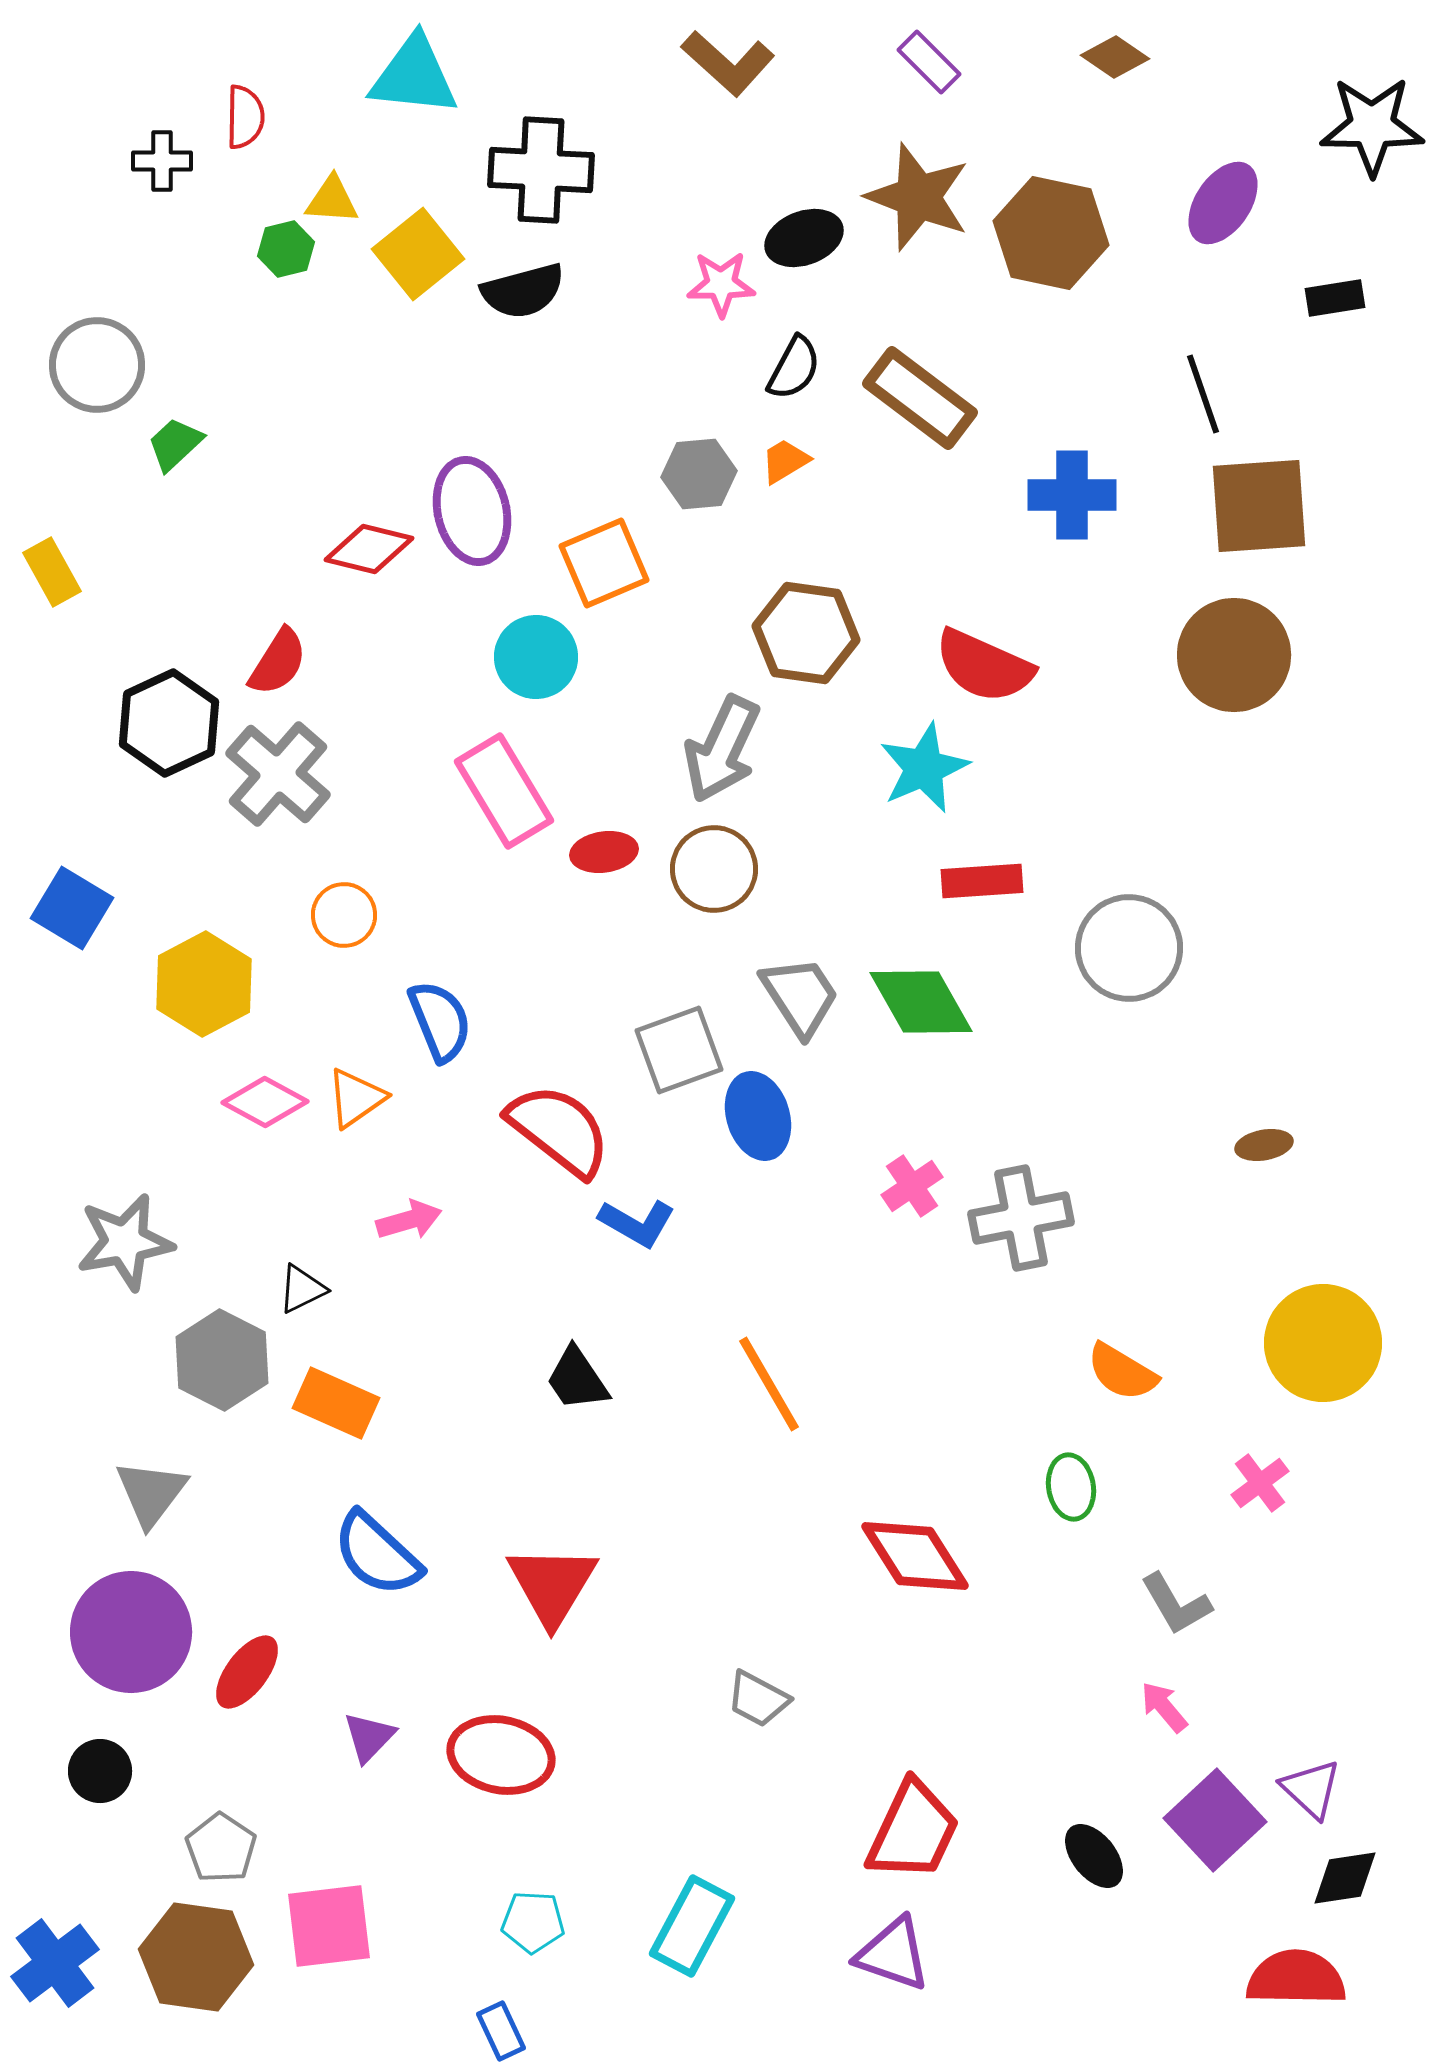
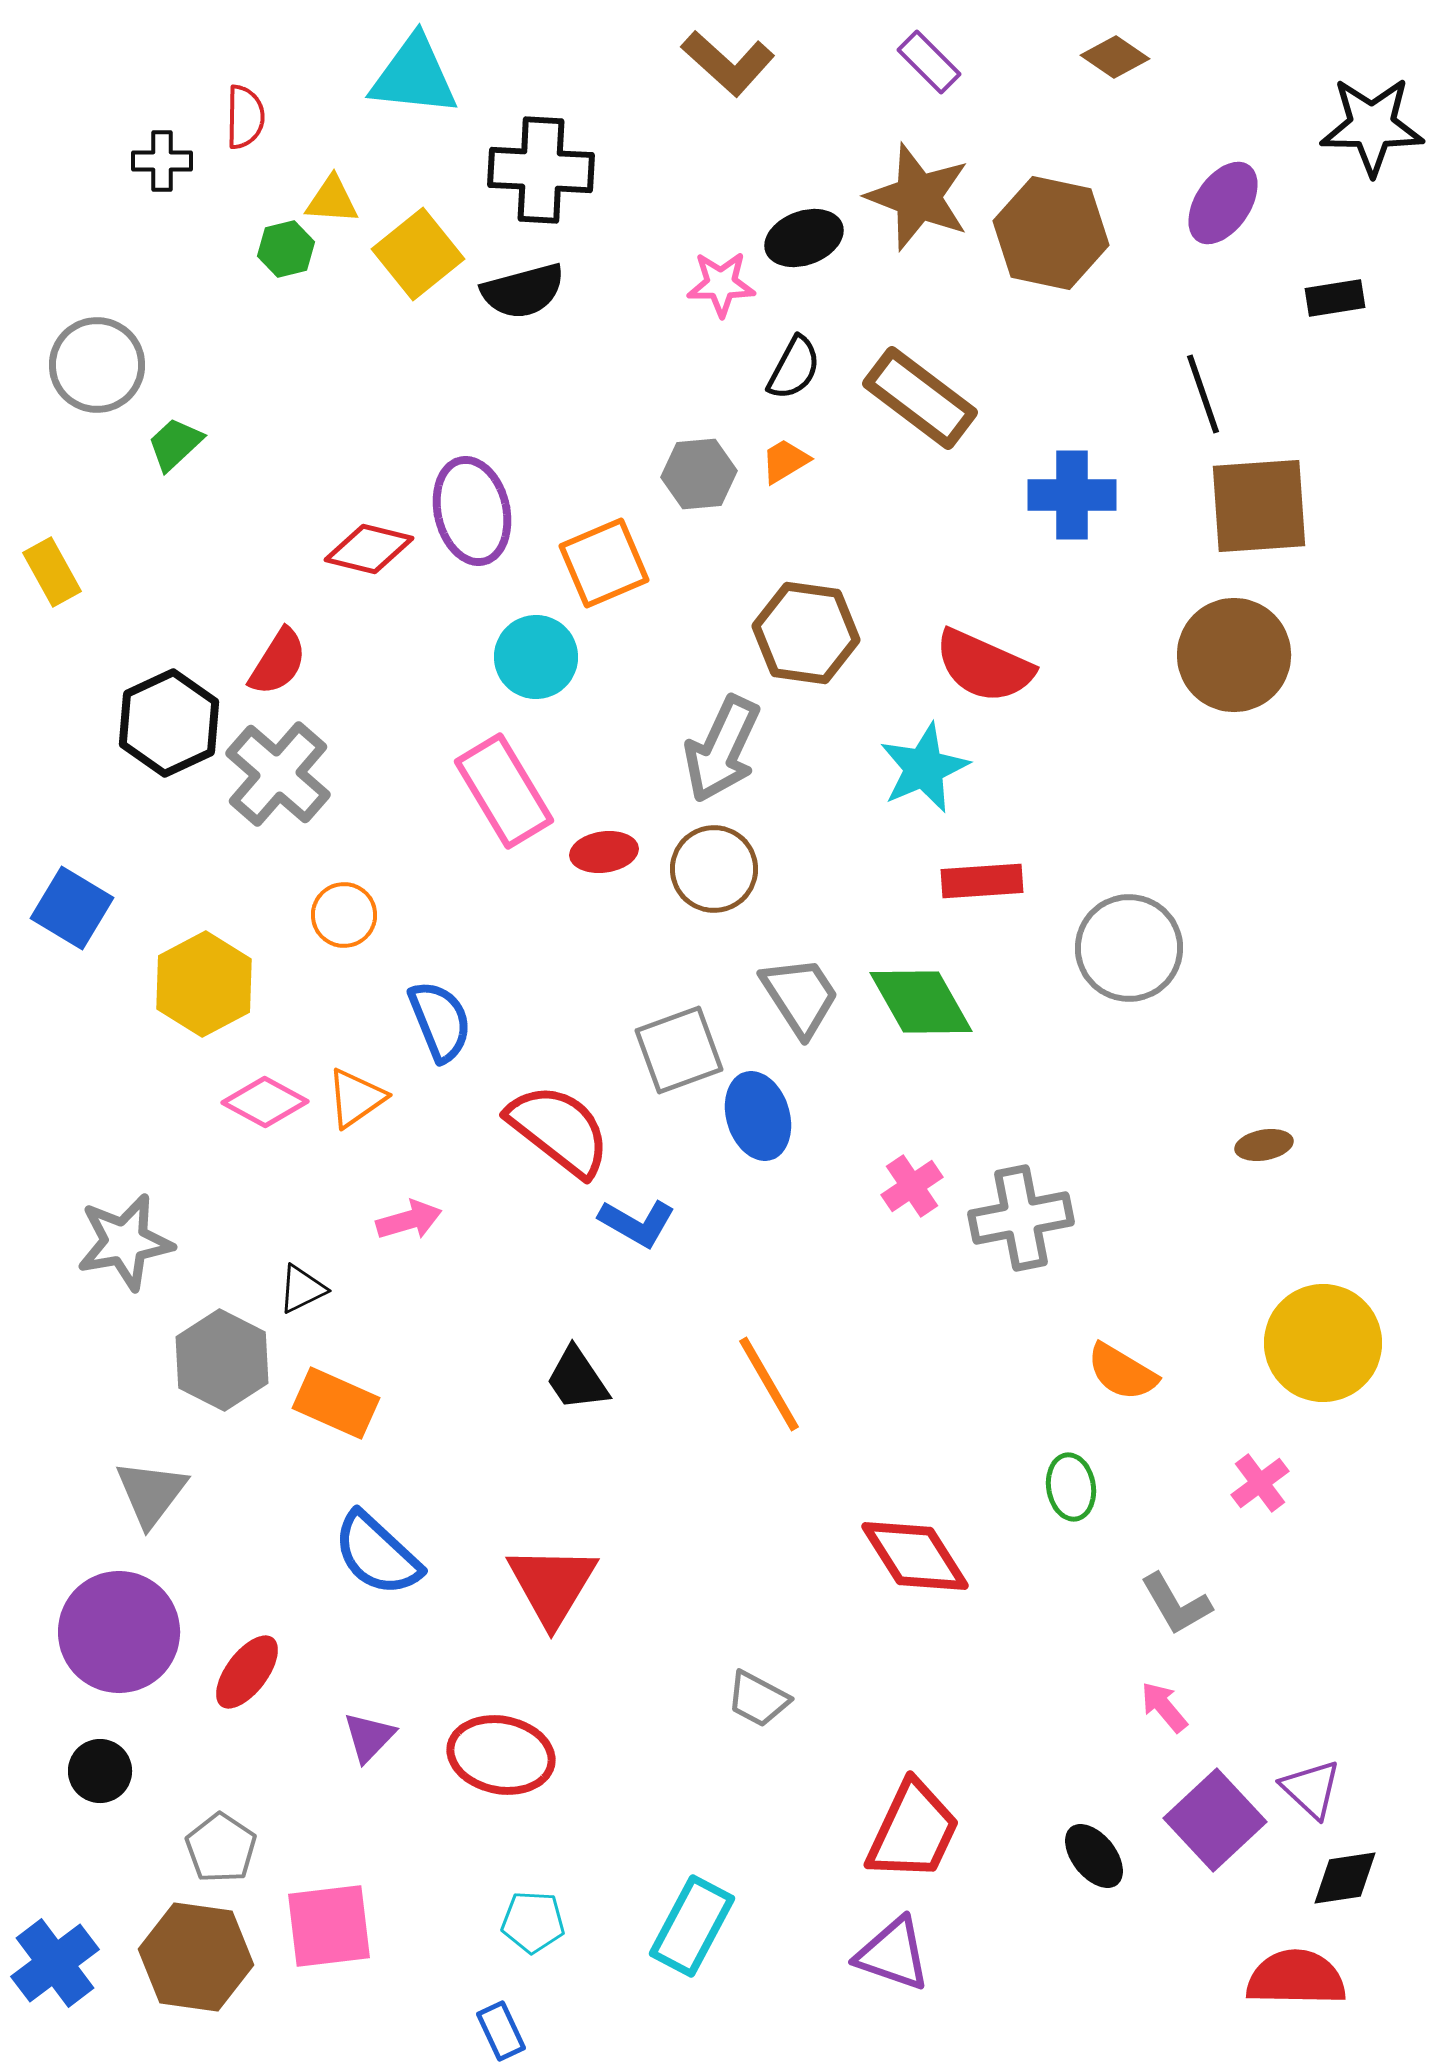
purple circle at (131, 1632): moved 12 px left
